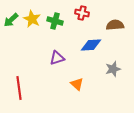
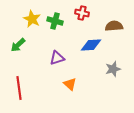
green arrow: moved 7 px right, 25 px down
brown semicircle: moved 1 px left, 1 px down
orange triangle: moved 7 px left
